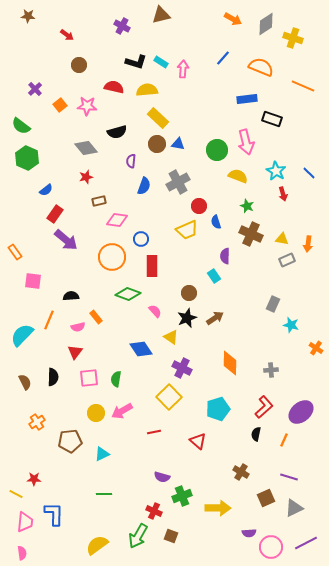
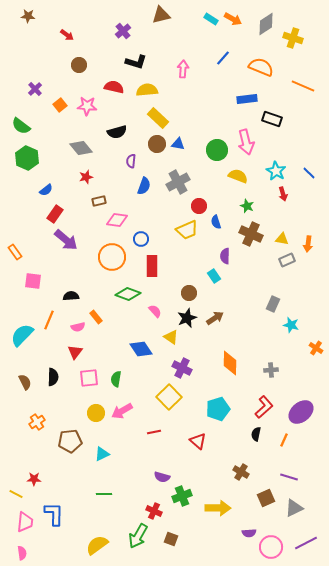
purple cross at (122, 26): moved 1 px right, 5 px down; rotated 21 degrees clockwise
cyan rectangle at (161, 62): moved 50 px right, 43 px up
gray diamond at (86, 148): moved 5 px left
brown square at (171, 536): moved 3 px down
